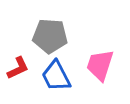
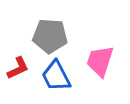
pink trapezoid: moved 4 px up
